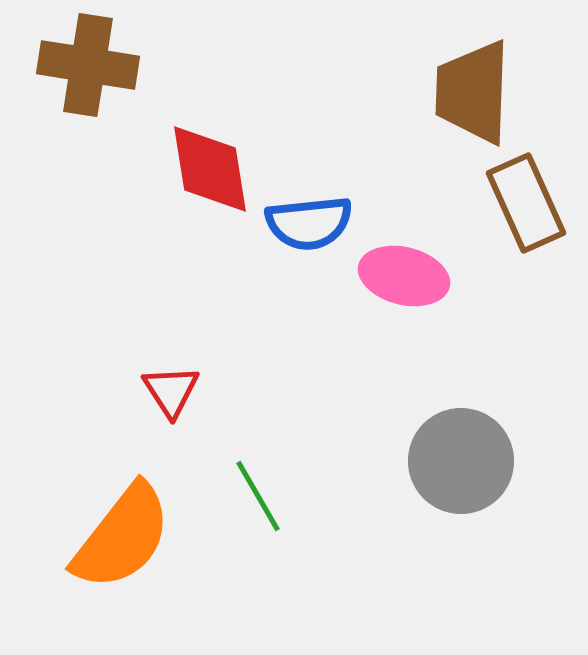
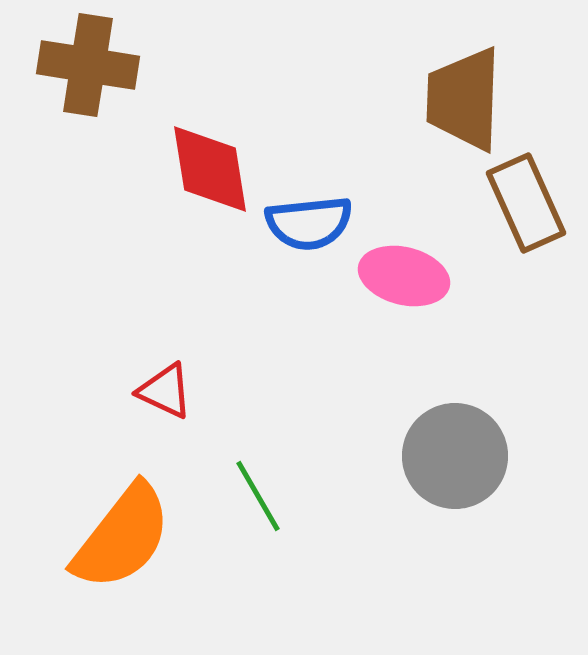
brown trapezoid: moved 9 px left, 7 px down
red triangle: moved 6 px left; rotated 32 degrees counterclockwise
gray circle: moved 6 px left, 5 px up
